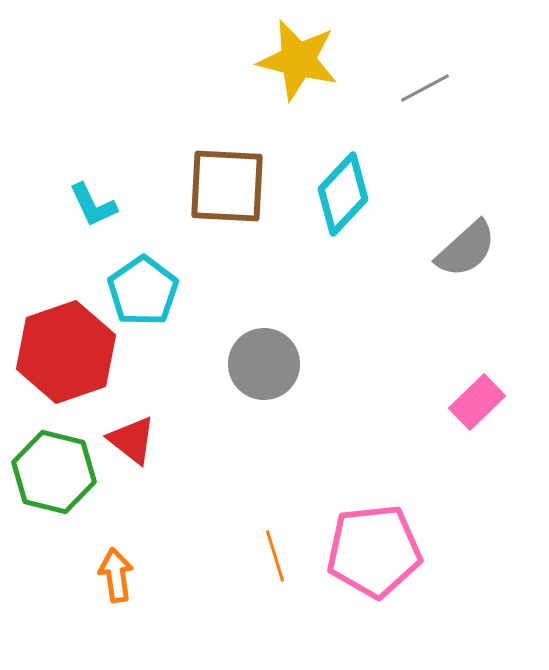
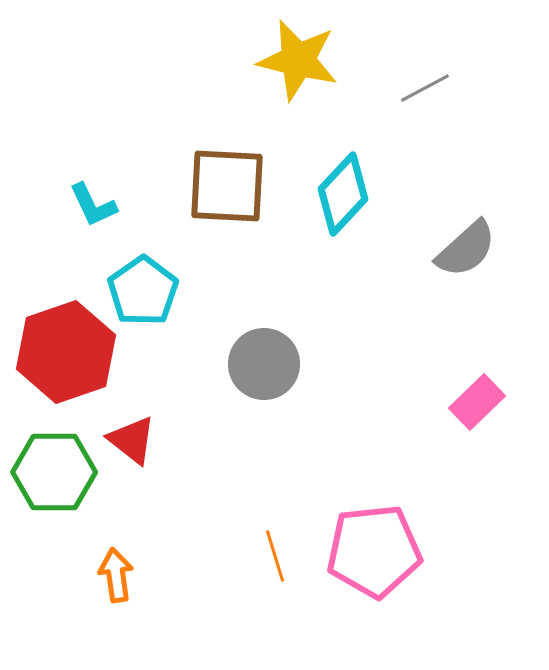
green hexagon: rotated 14 degrees counterclockwise
